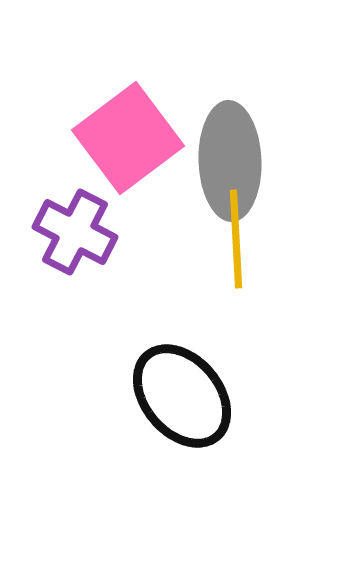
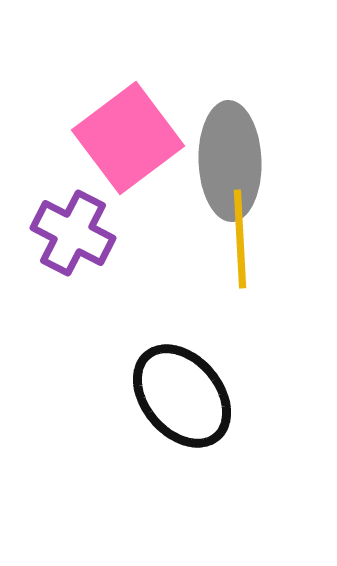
purple cross: moved 2 px left, 1 px down
yellow line: moved 4 px right
